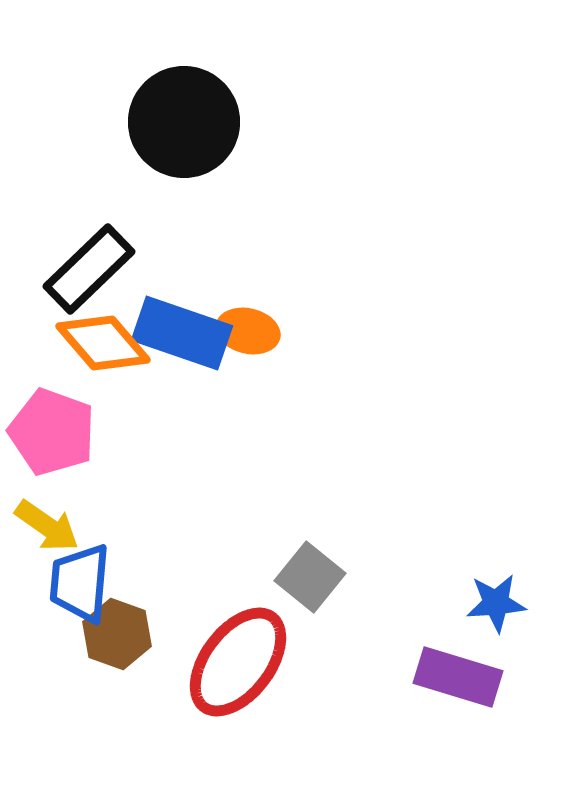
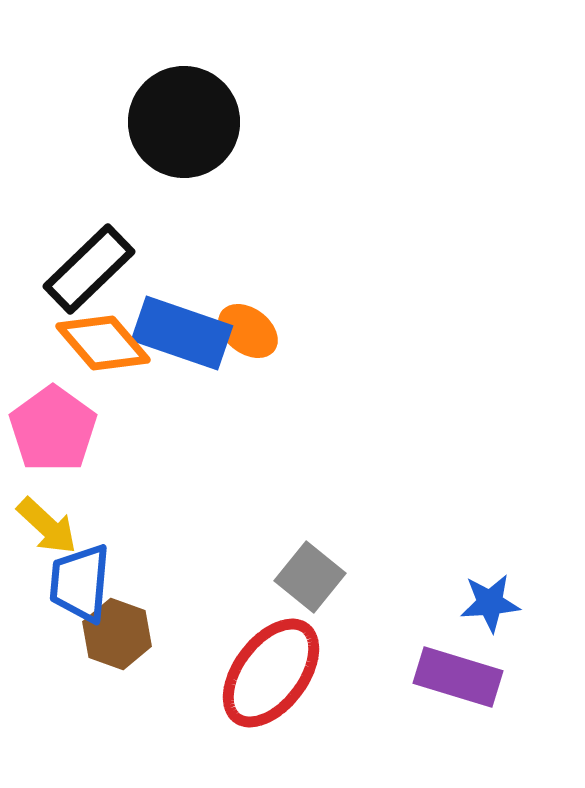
orange ellipse: rotated 24 degrees clockwise
pink pentagon: moved 1 px right, 3 px up; rotated 16 degrees clockwise
yellow arrow: rotated 8 degrees clockwise
blue star: moved 6 px left
red ellipse: moved 33 px right, 11 px down
